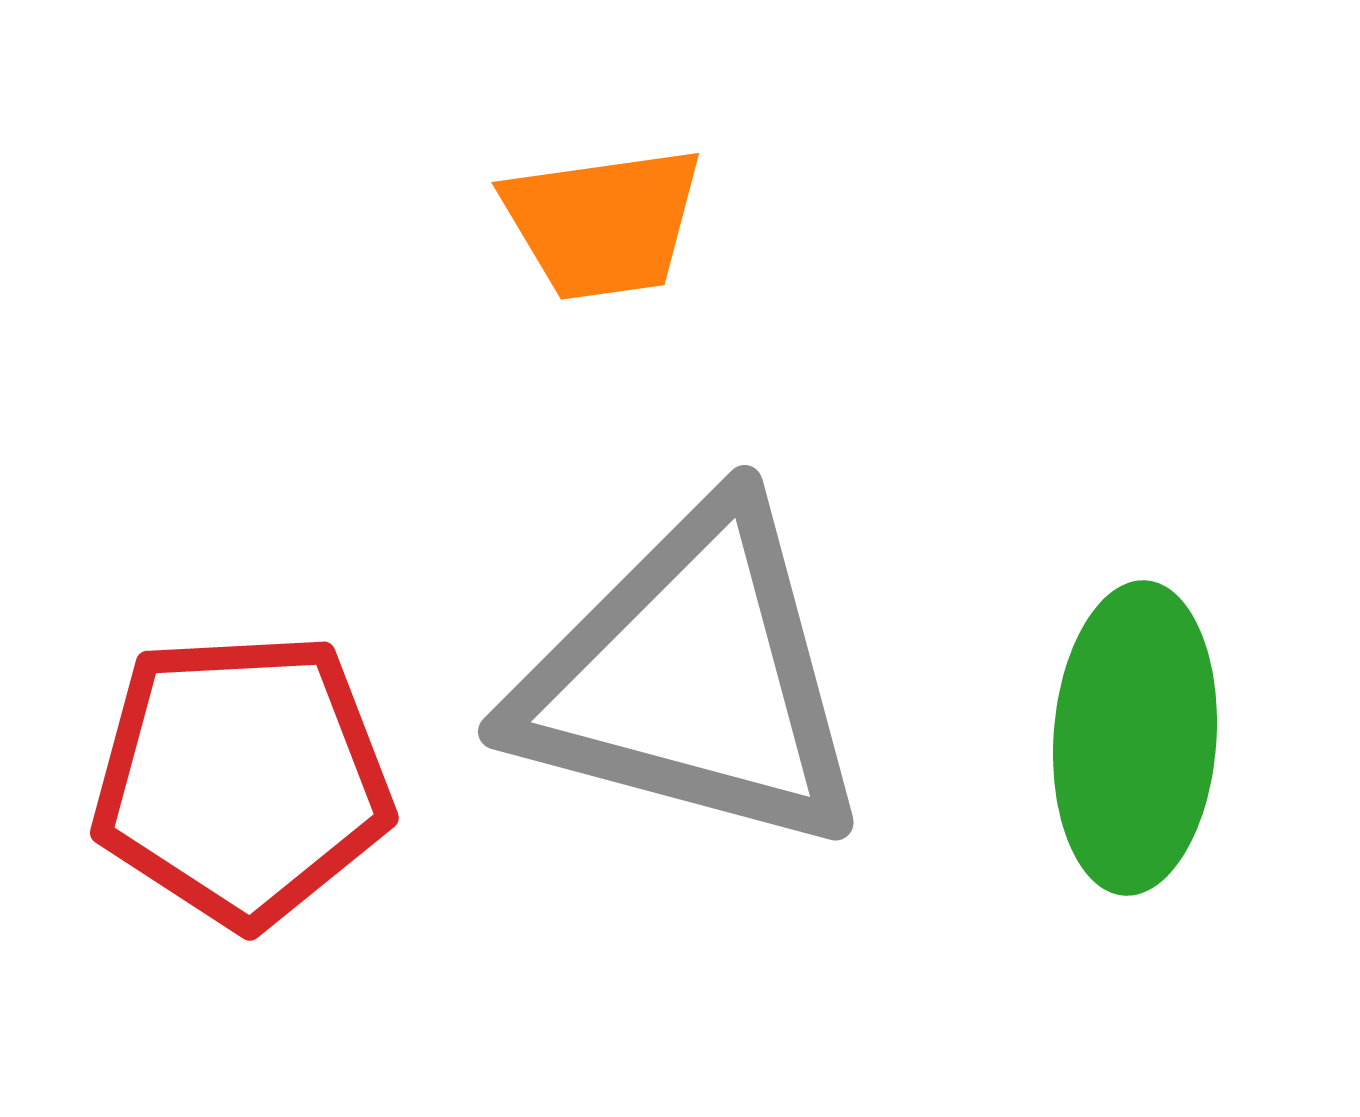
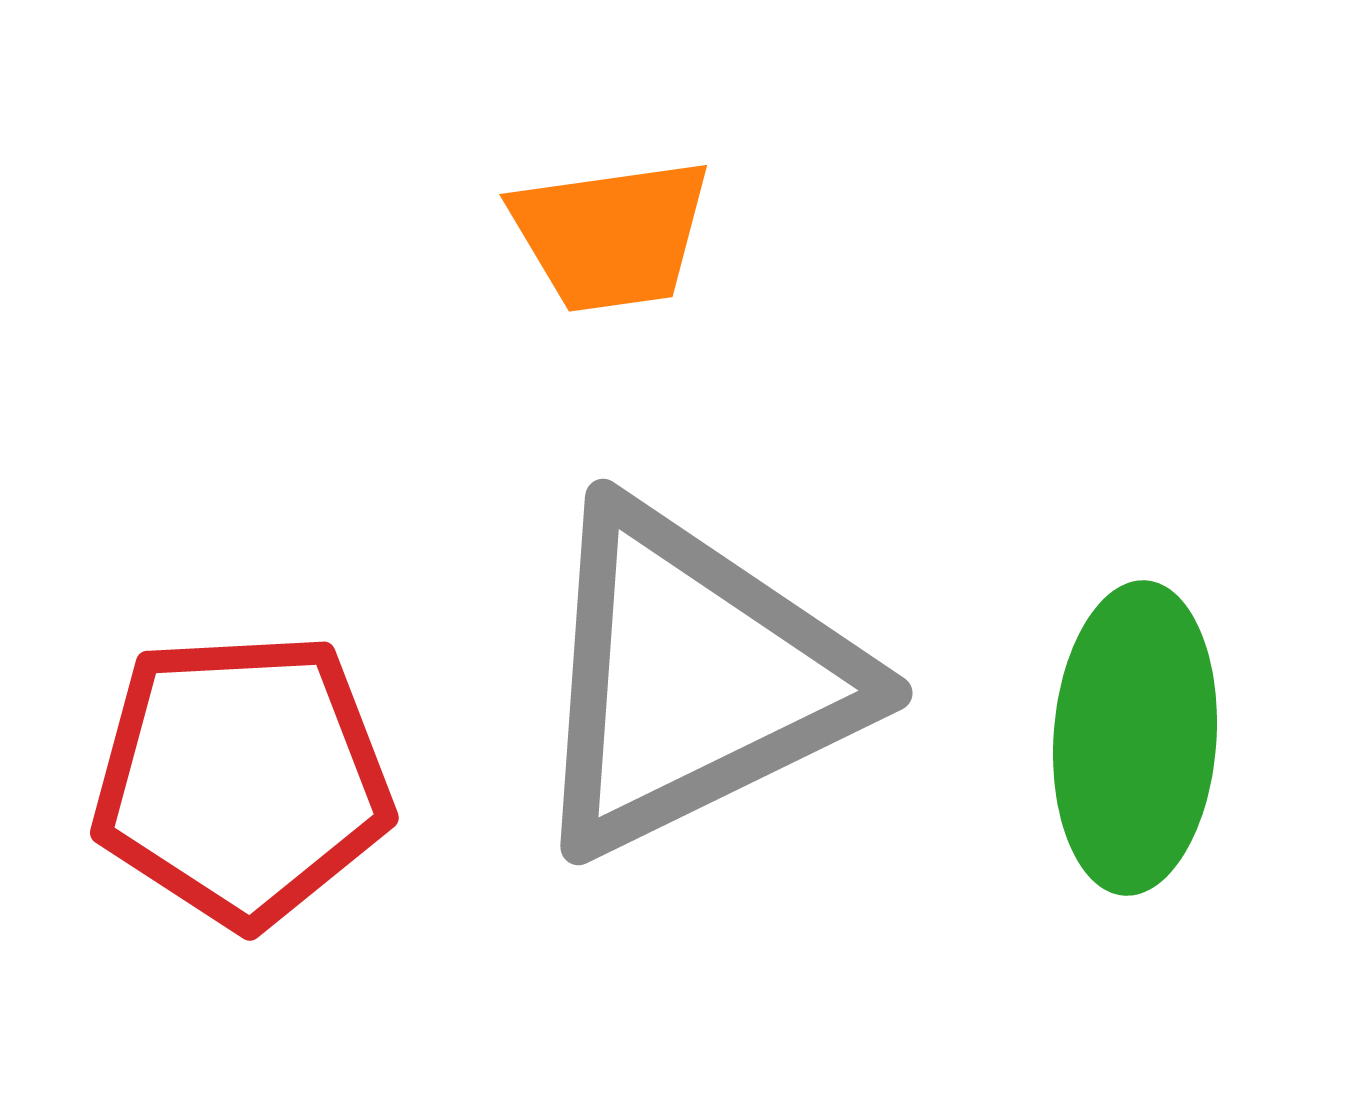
orange trapezoid: moved 8 px right, 12 px down
gray triangle: rotated 41 degrees counterclockwise
